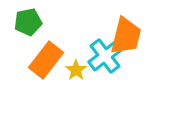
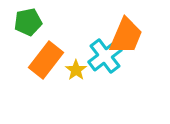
orange trapezoid: rotated 9 degrees clockwise
